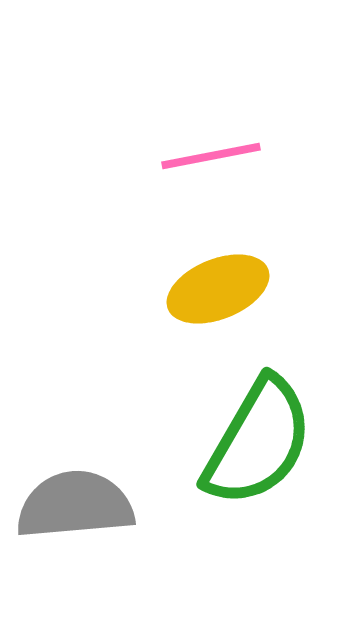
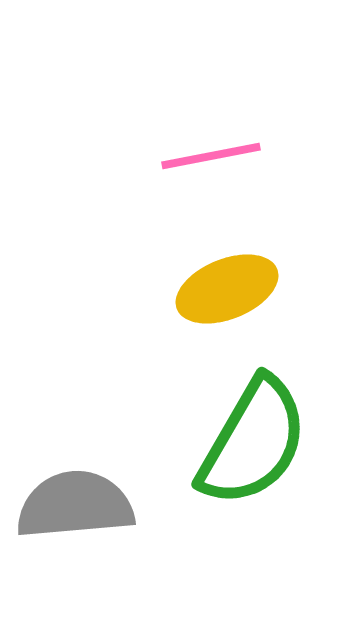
yellow ellipse: moved 9 px right
green semicircle: moved 5 px left
